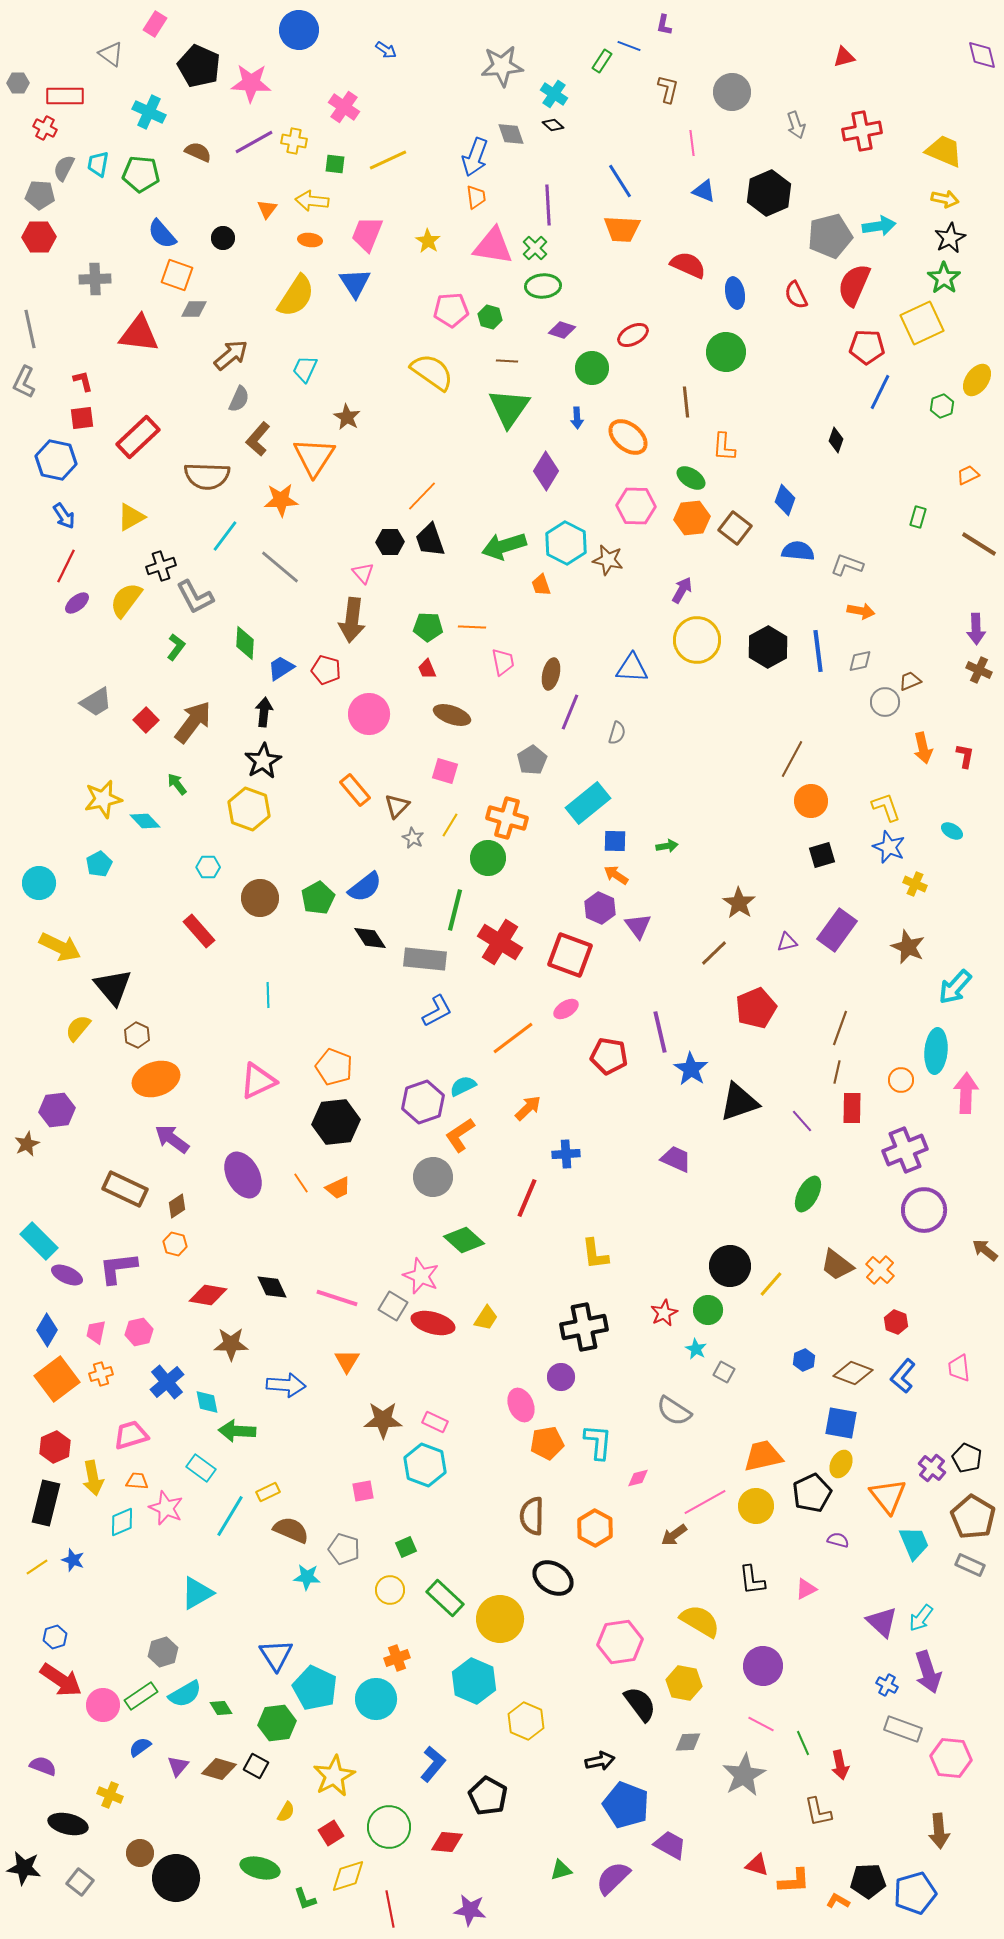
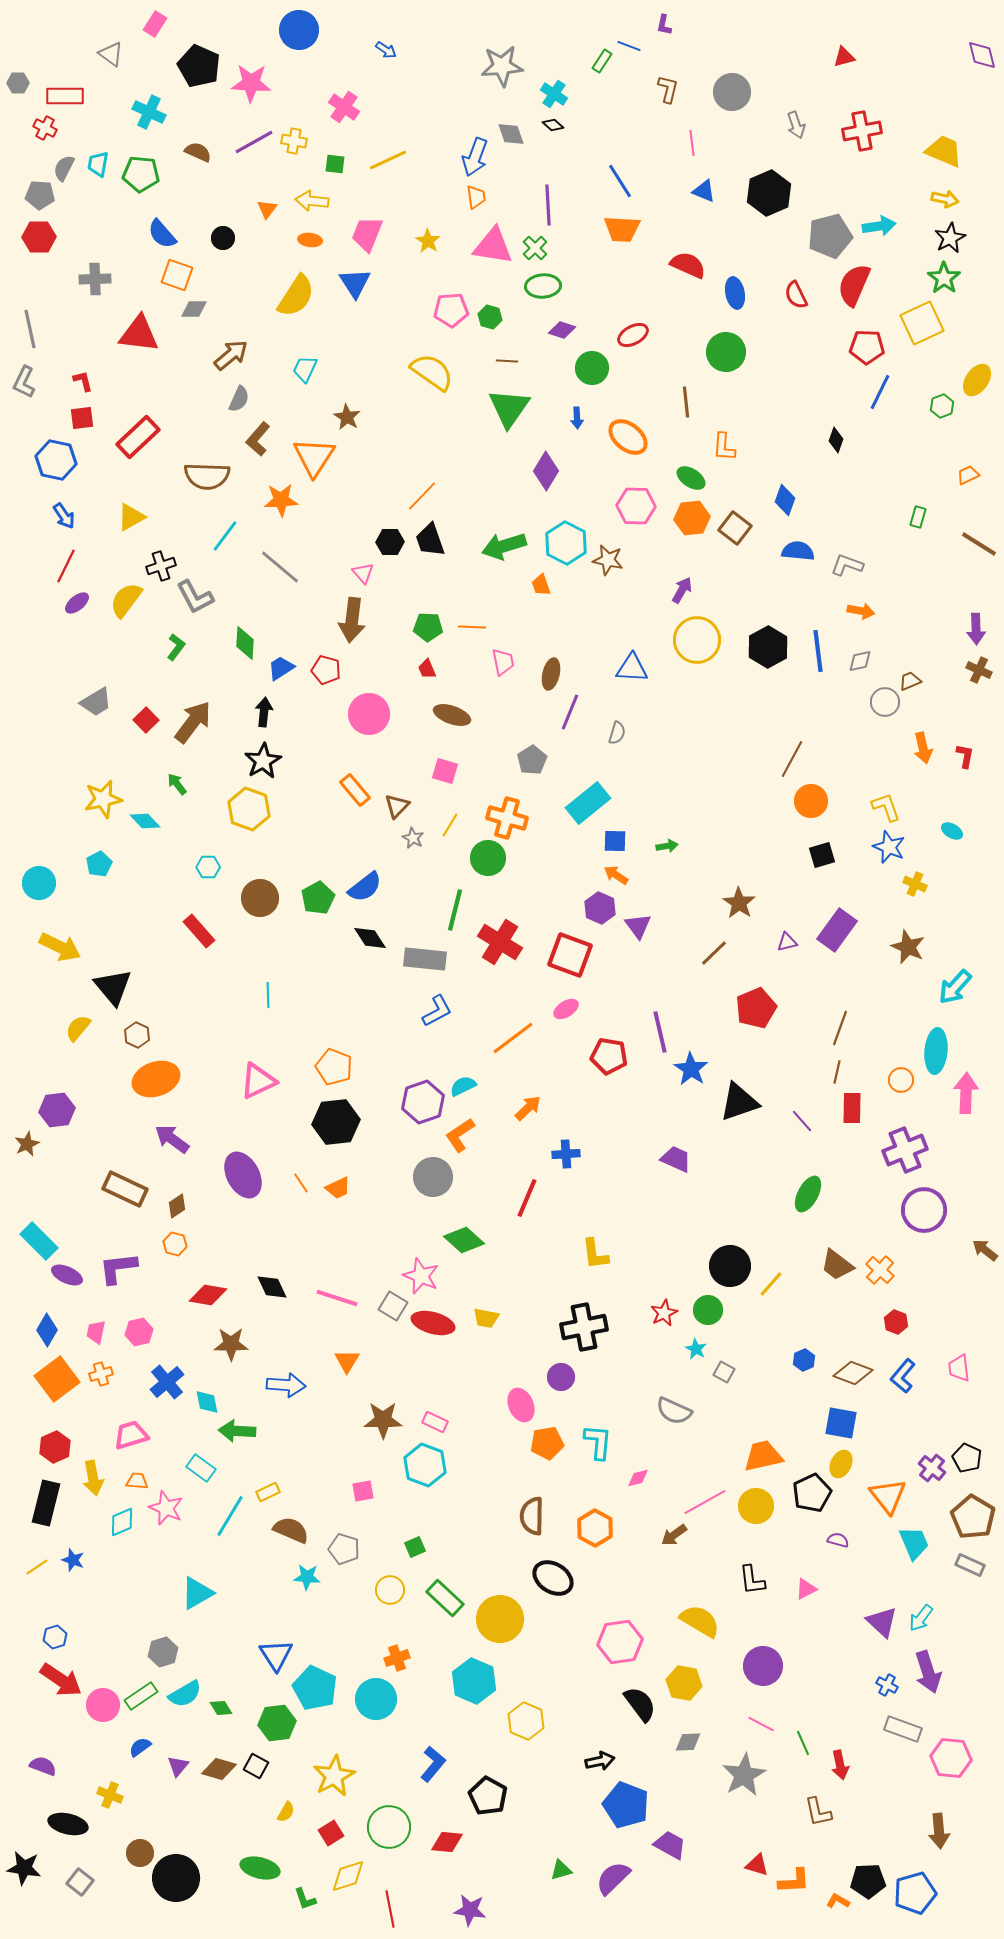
yellow trapezoid at (486, 1318): rotated 68 degrees clockwise
gray semicircle at (674, 1411): rotated 9 degrees counterclockwise
green square at (406, 1547): moved 9 px right
